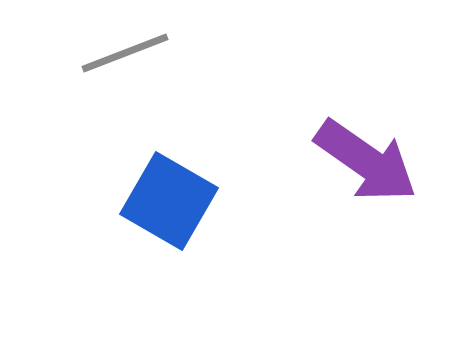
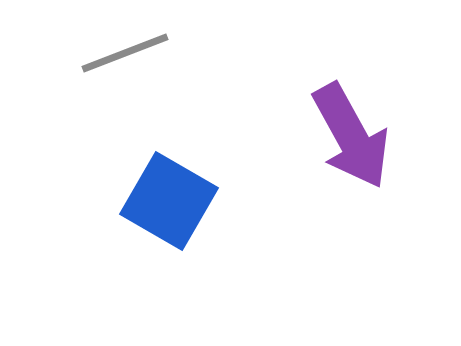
purple arrow: moved 15 px left, 25 px up; rotated 26 degrees clockwise
